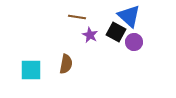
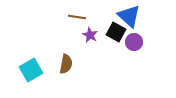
cyan square: rotated 30 degrees counterclockwise
